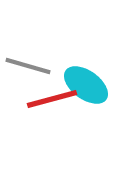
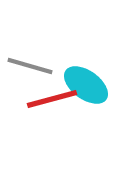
gray line: moved 2 px right
